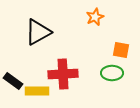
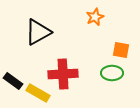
yellow rectangle: moved 1 px right, 2 px down; rotated 30 degrees clockwise
